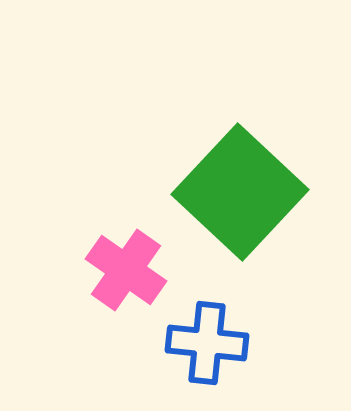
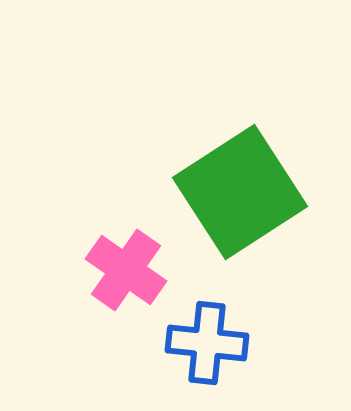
green square: rotated 14 degrees clockwise
